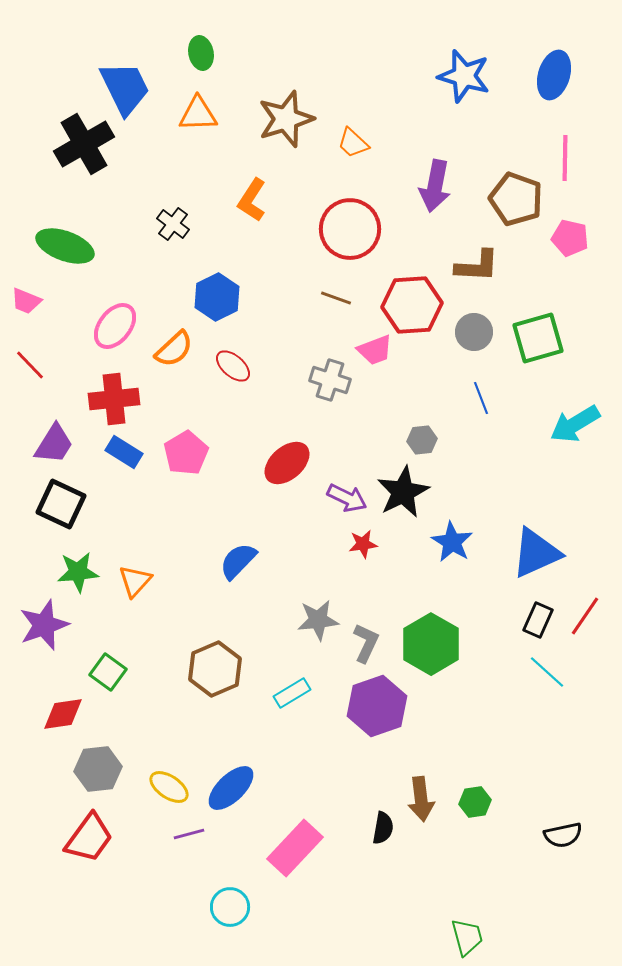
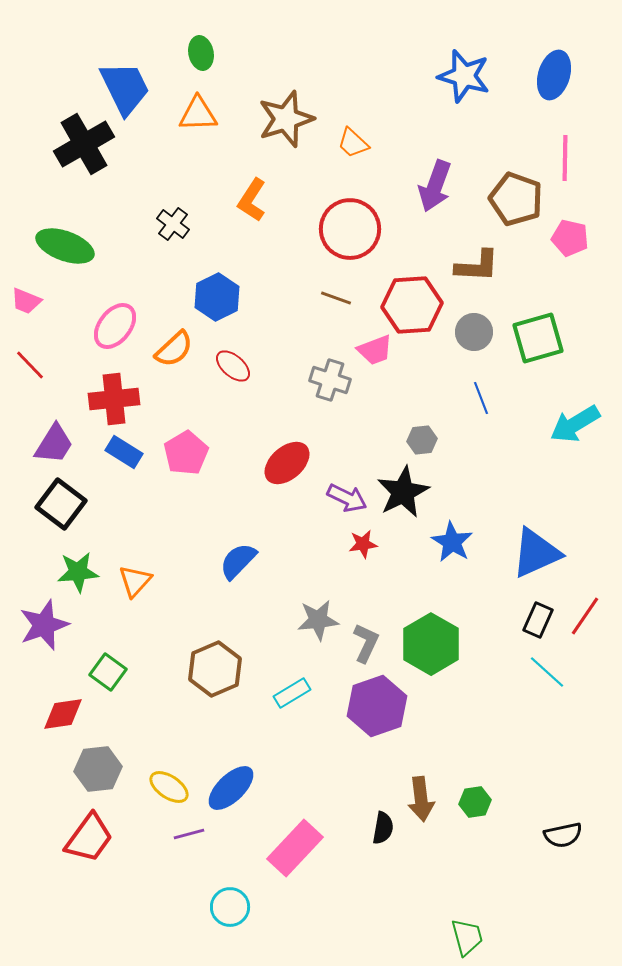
purple arrow at (435, 186): rotated 9 degrees clockwise
black square at (61, 504): rotated 12 degrees clockwise
